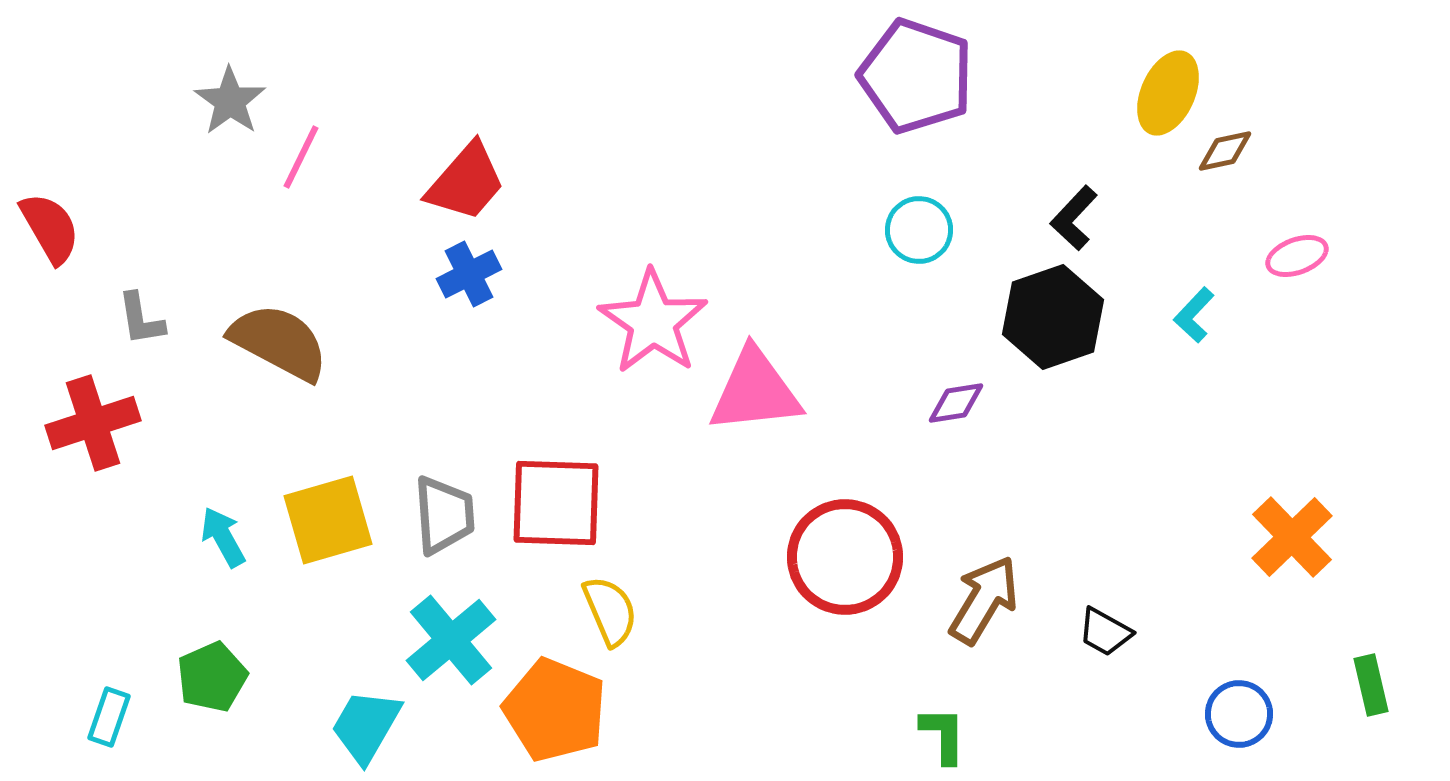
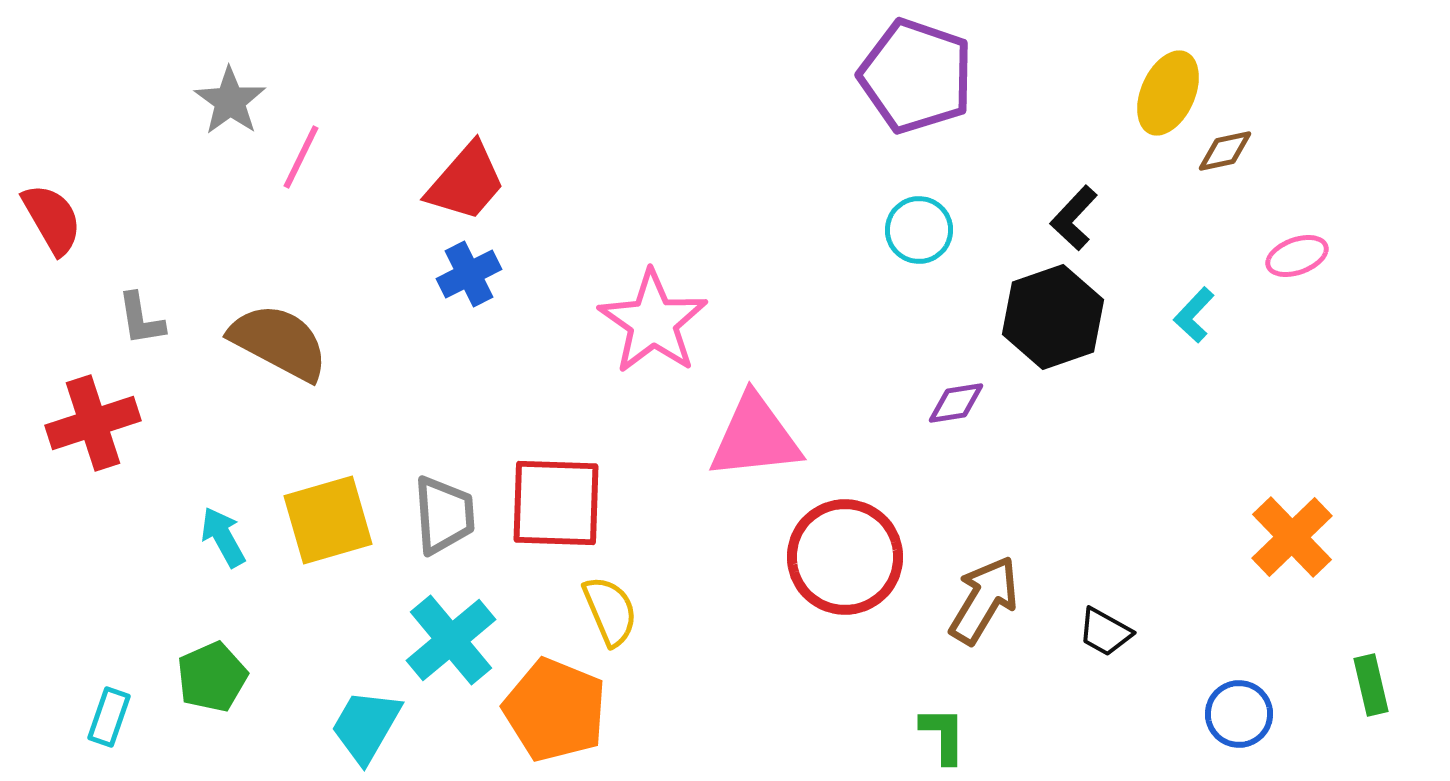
red semicircle: moved 2 px right, 9 px up
pink triangle: moved 46 px down
